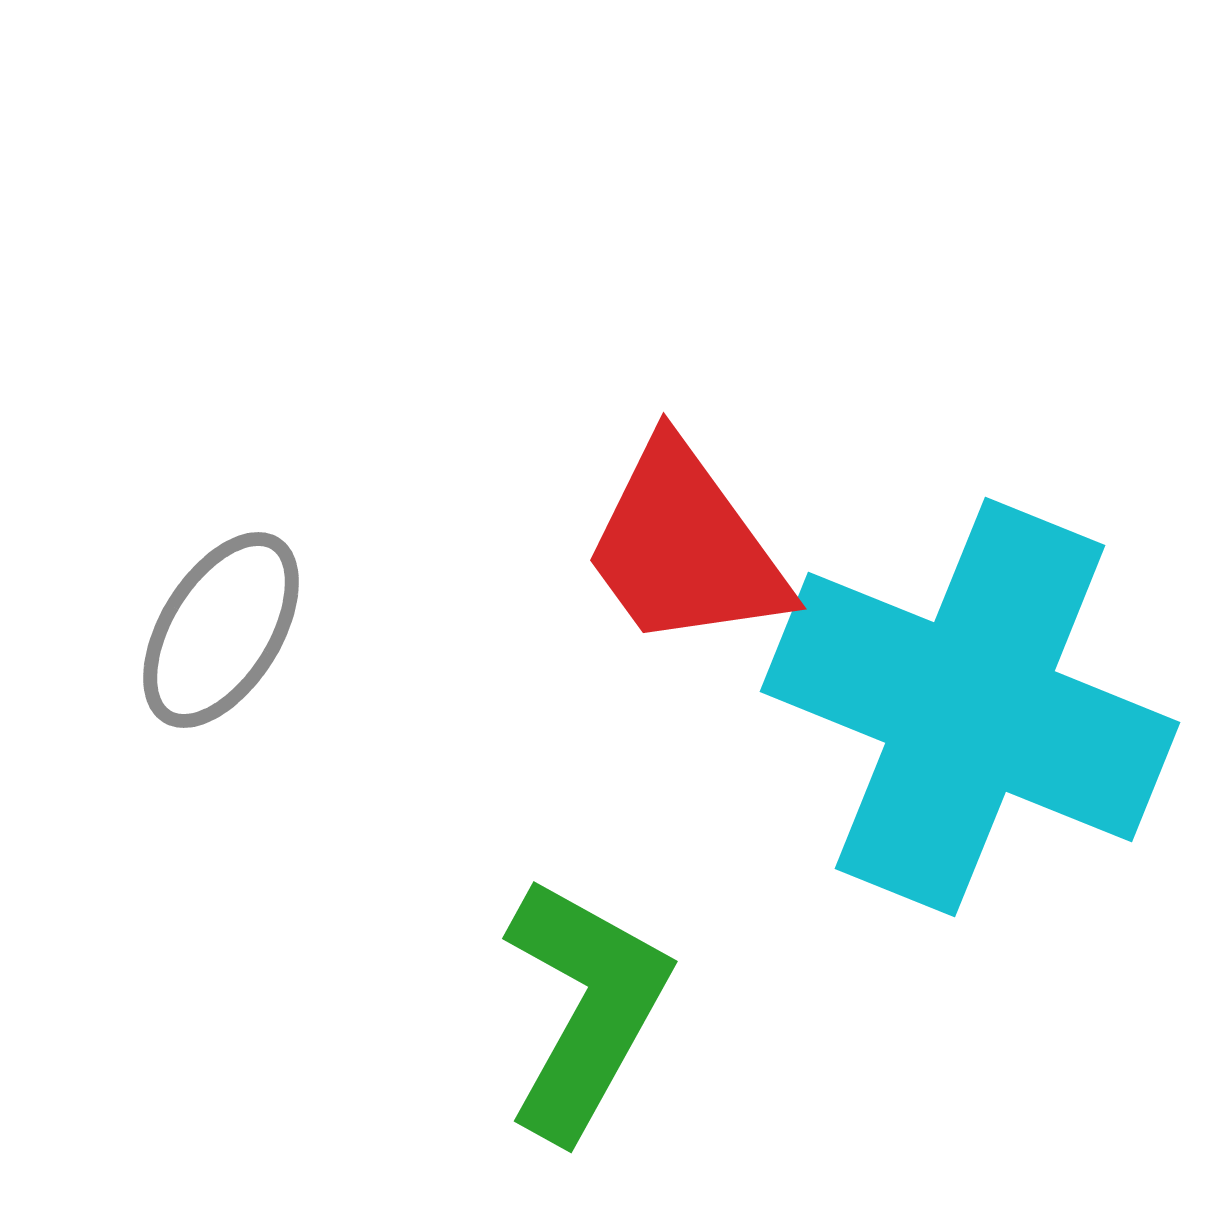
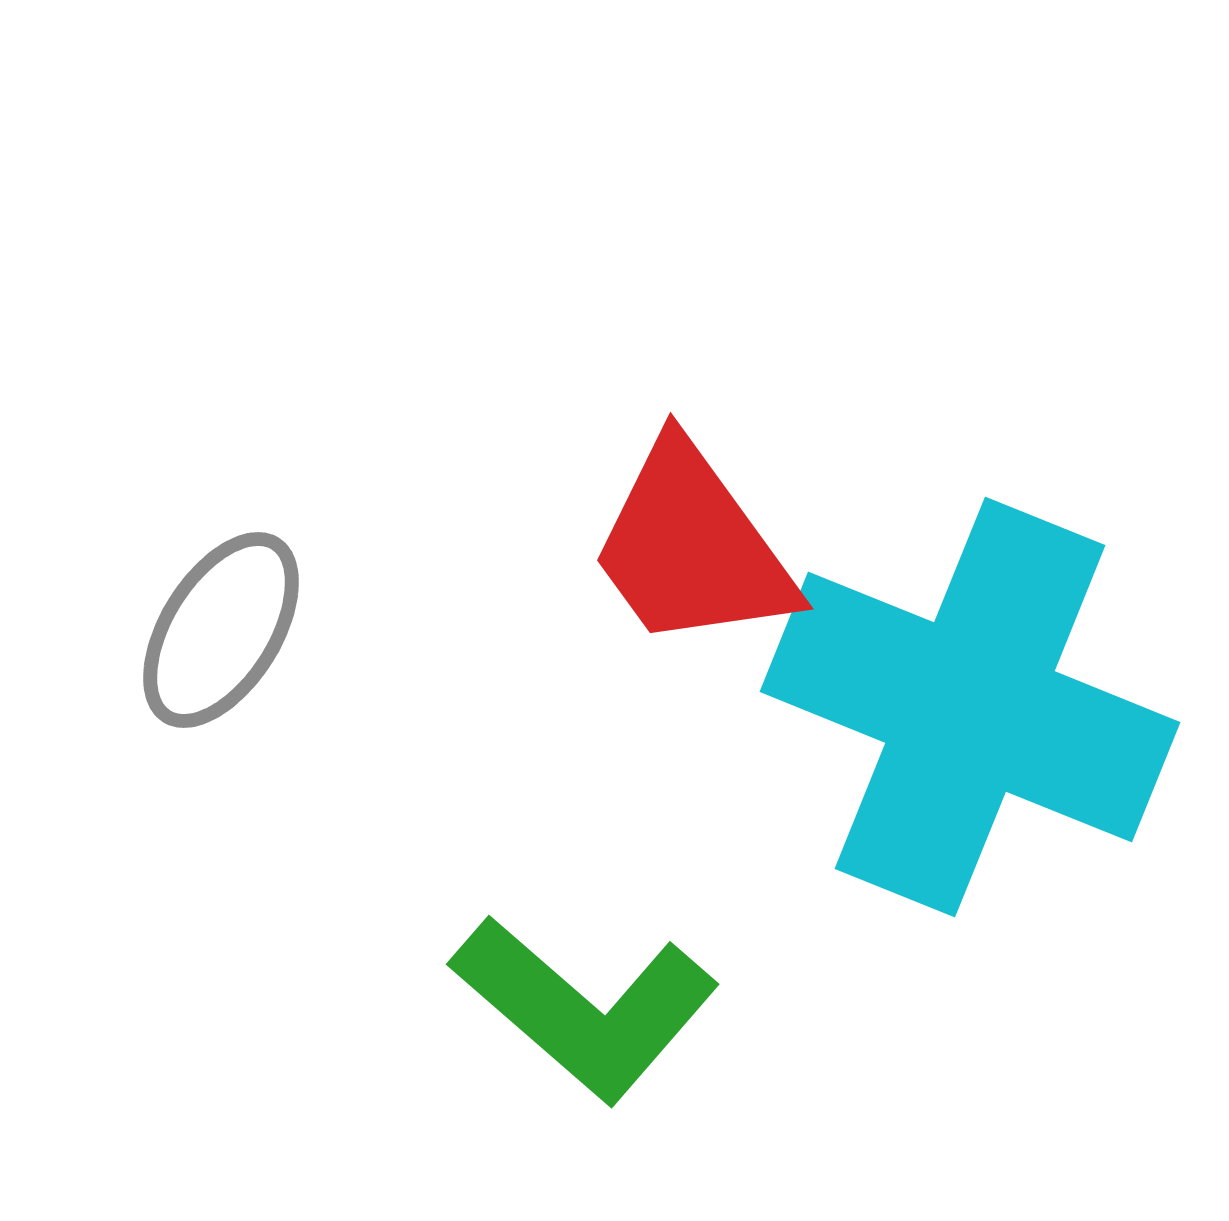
red trapezoid: moved 7 px right
green L-shape: rotated 102 degrees clockwise
